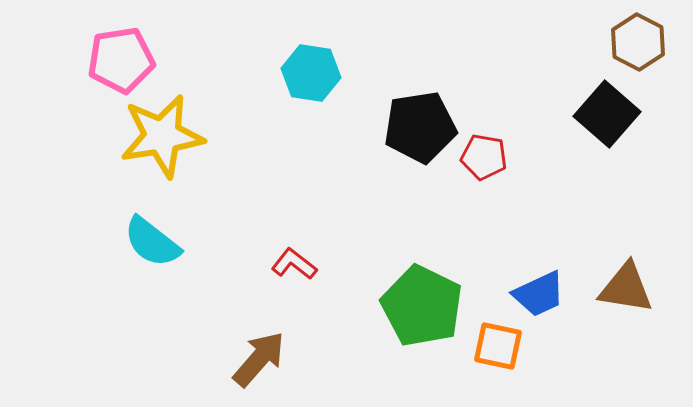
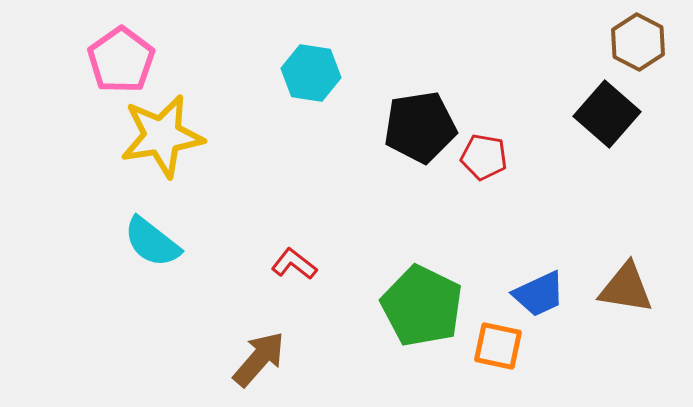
pink pentagon: rotated 26 degrees counterclockwise
